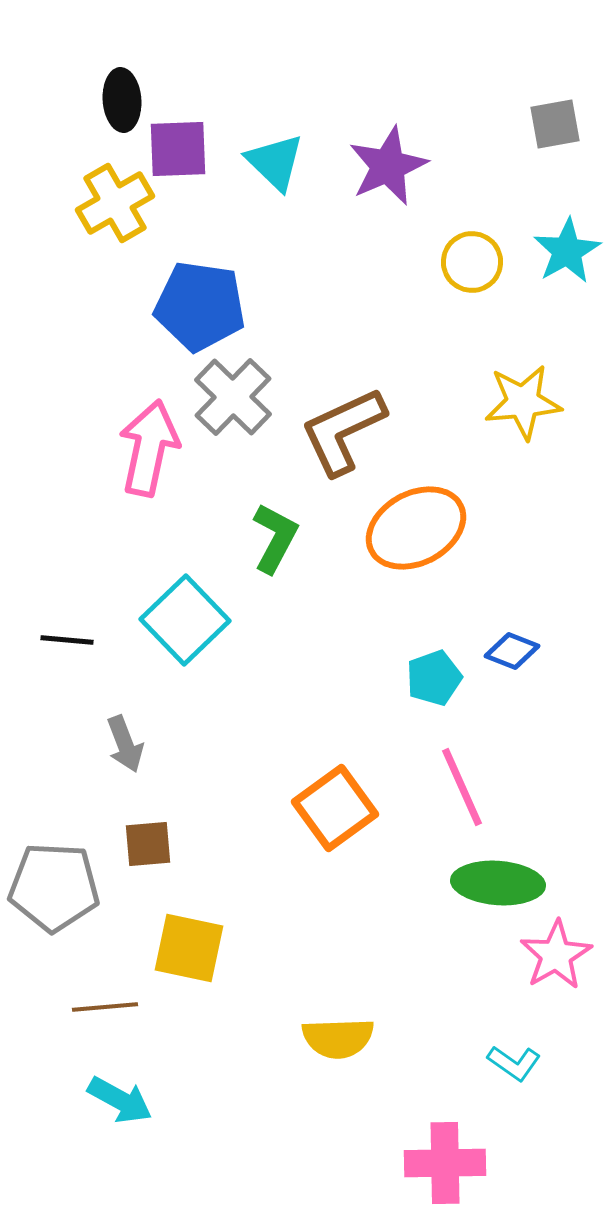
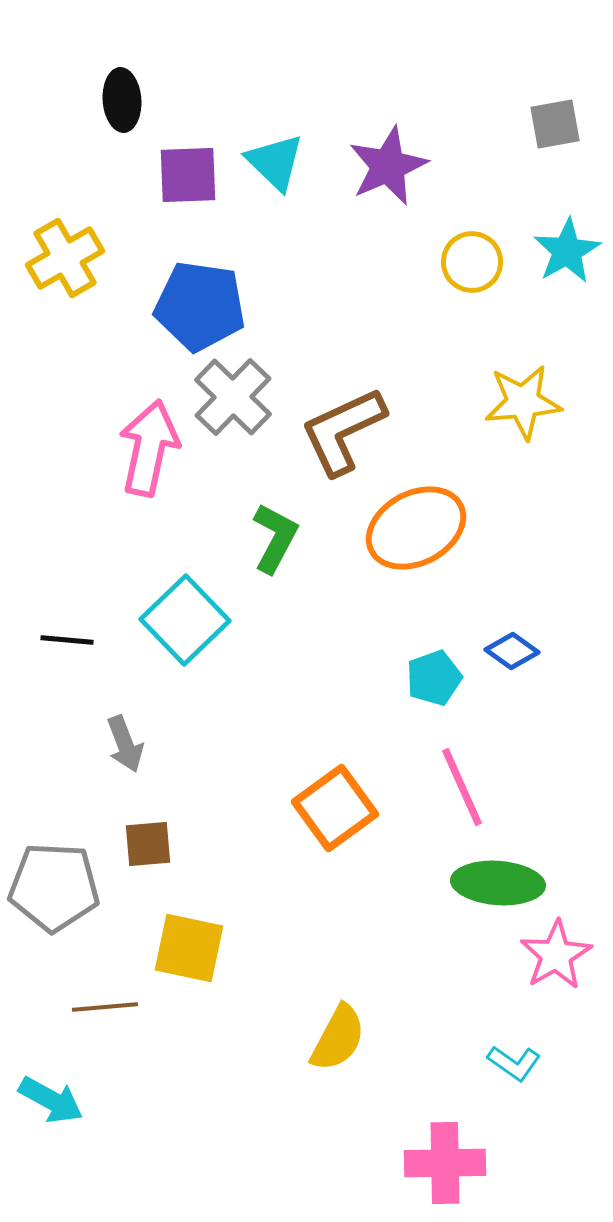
purple square: moved 10 px right, 26 px down
yellow cross: moved 50 px left, 55 px down
blue diamond: rotated 14 degrees clockwise
yellow semicircle: rotated 60 degrees counterclockwise
cyan arrow: moved 69 px left
